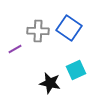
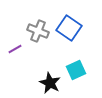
gray cross: rotated 20 degrees clockwise
black star: rotated 15 degrees clockwise
